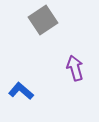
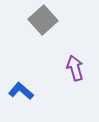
gray square: rotated 8 degrees counterclockwise
